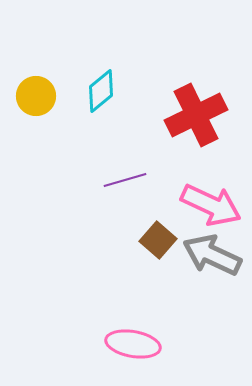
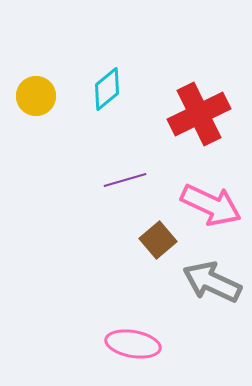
cyan diamond: moved 6 px right, 2 px up
red cross: moved 3 px right, 1 px up
brown square: rotated 9 degrees clockwise
gray arrow: moved 27 px down
